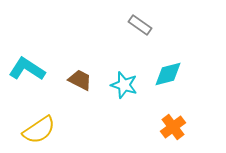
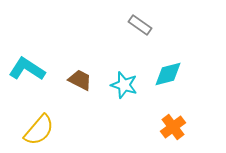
yellow semicircle: rotated 16 degrees counterclockwise
